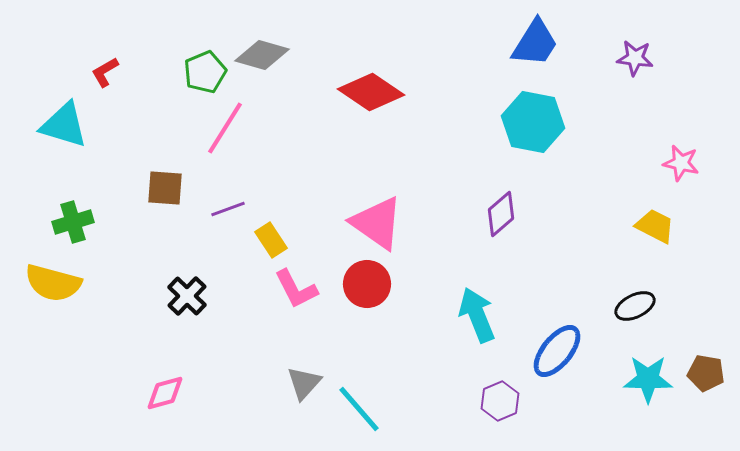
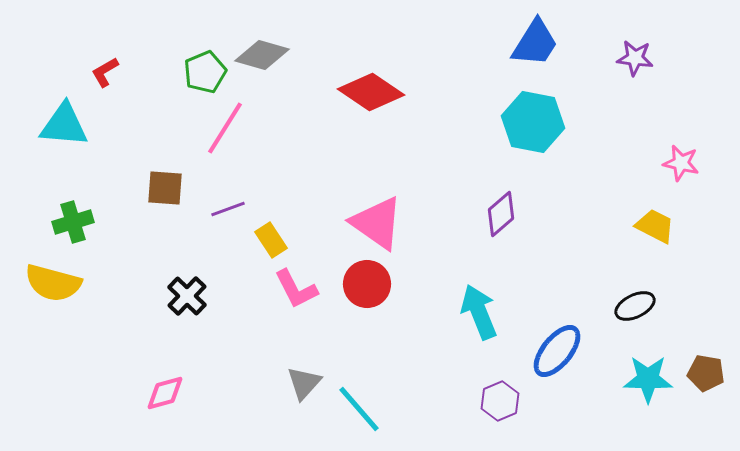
cyan triangle: rotated 12 degrees counterclockwise
cyan arrow: moved 2 px right, 3 px up
